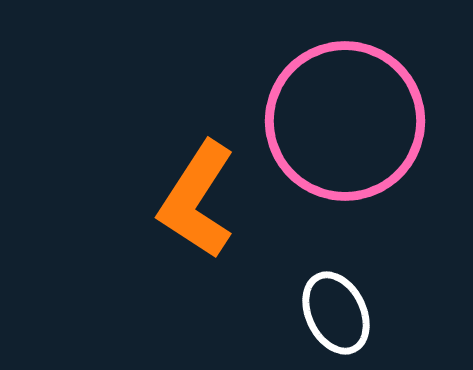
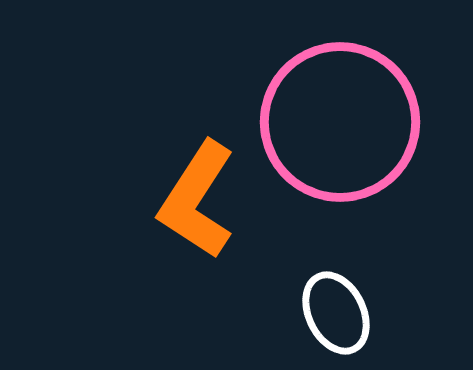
pink circle: moved 5 px left, 1 px down
